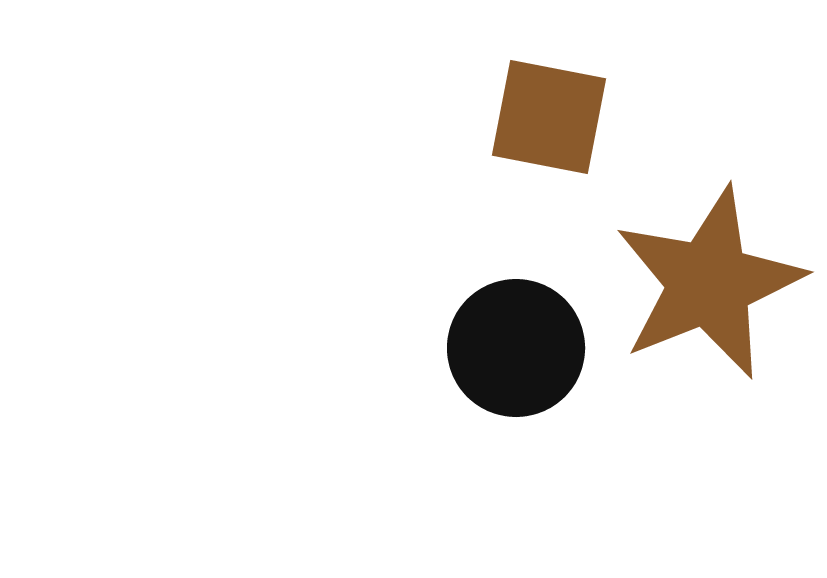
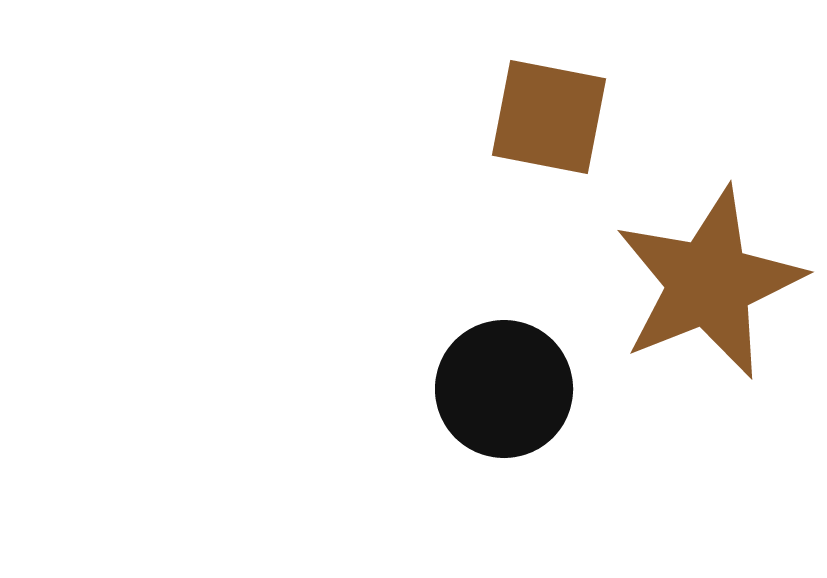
black circle: moved 12 px left, 41 px down
